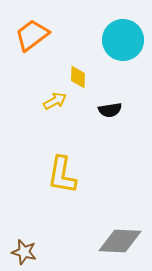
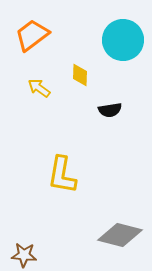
yellow diamond: moved 2 px right, 2 px up
yellow arrow: moved 16 px left, 13 px up; rotated 115 degrees counterclockwise
gray diamond: moved 6 px up; rotated 12 degrees clockwise
brown star: moved 3 px down; rotated 10 degrees counterclockwise
